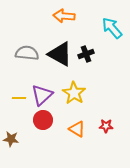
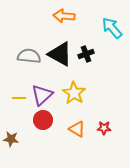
gray semicircle: moved 2 px right, 3 px down
red star: moved 2 px left, 2 px down
